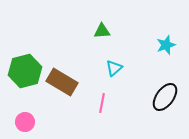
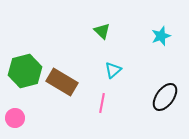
green triangle: rotated 48 degrees clockwise
cyan star: moved 5 px left, 9 px up
cyan triangle: moved 1 px left, 2 px down
pink circle: moved 10 px left, 4 px up
